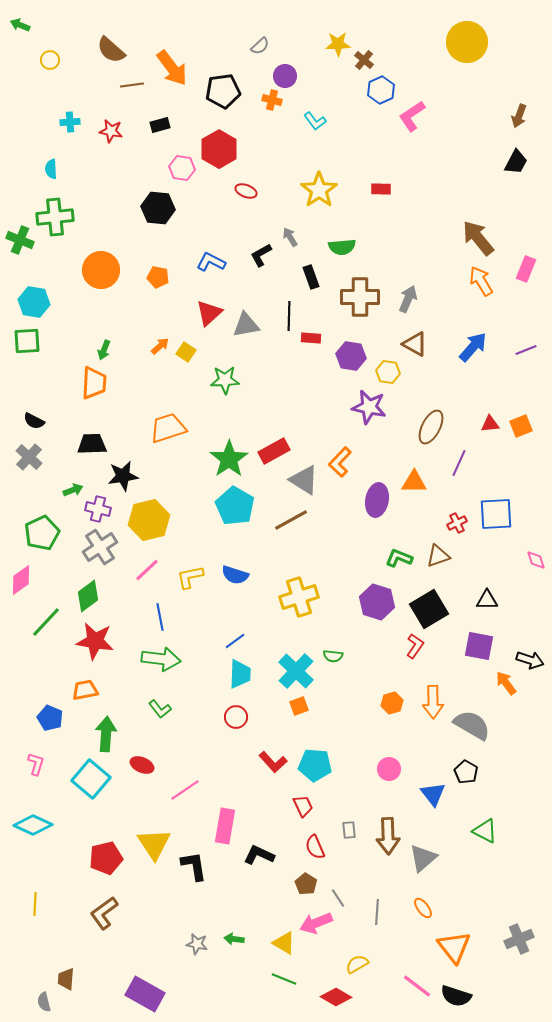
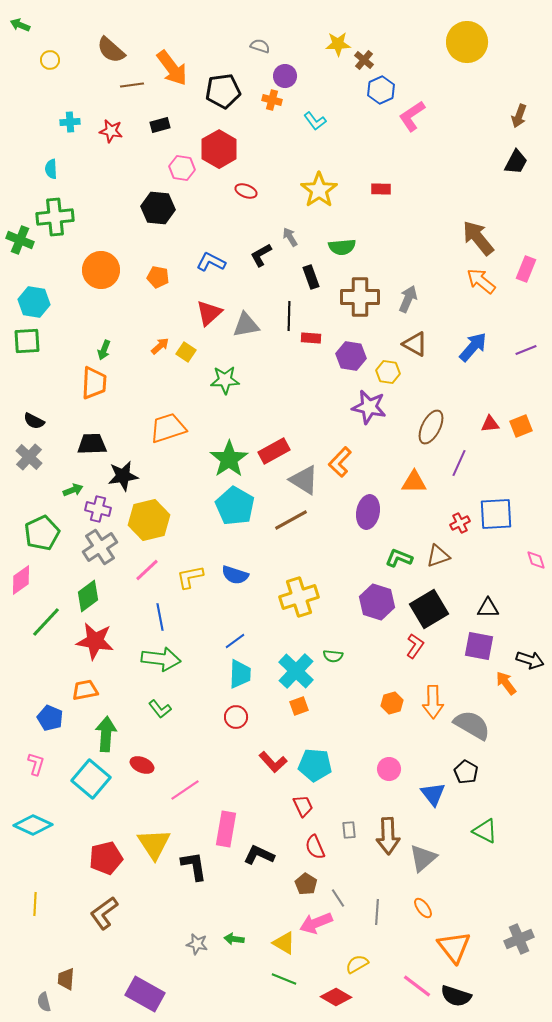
gray semicircle at (260, 46): rotated 120 degrees counterclockwise
orange arrow at (481, 281): rotated 20 degrees counterclockwise
purple ellipse at (377, 500): moved 9 px left, 12 px down
red cross at (457, 523): moved 3 px right
black triangle at (487, 600): moved 1 px right, 8 px down
pink rectangle at (225, 826): moved 1 px right, 3 px down
